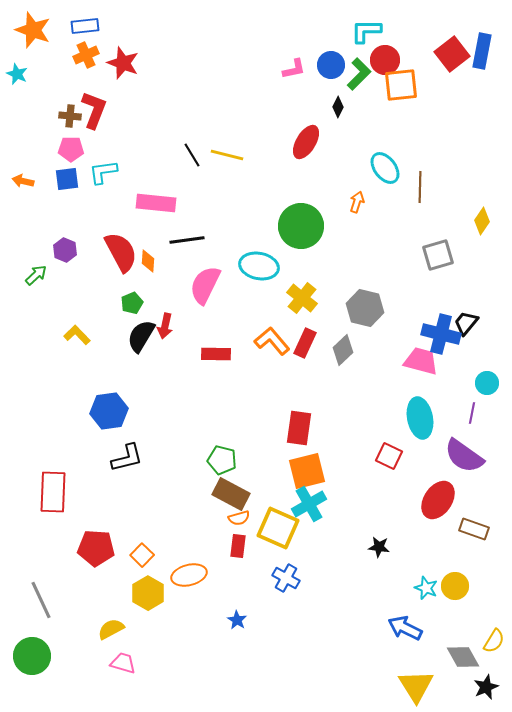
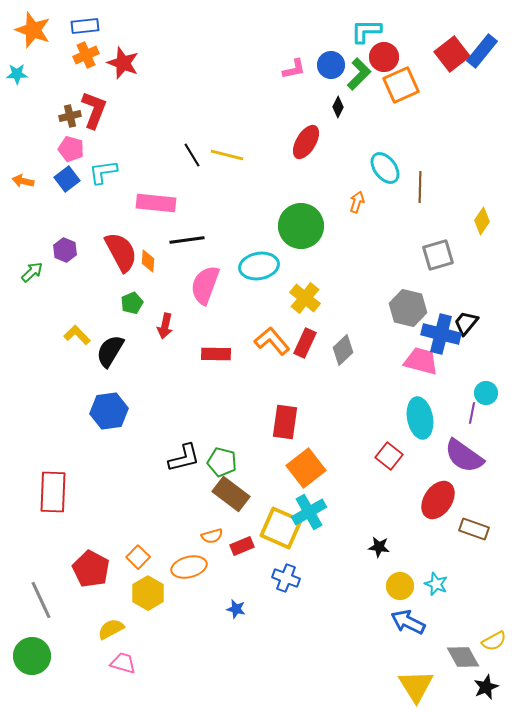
blue rectangle at (482, 51): rotated 28 degrees clockwise
red circle at (385, 60): moved 1 px left, 3 px up
cyan star at (17, 74): rotated 25 degrees counterclockwise
orange square at (401, 85): rotated 18 degrees counterclockwise
brown cross at (70, 116): rotated 20 degrees counterclockwise
pink pentagon at (71, 149): rotated 15 degrees clockwise
blue square at (67, 179): rotated 30 degrees counterclockwise
cyan ellipse at (259, 266): rotated 21 degrees counterclockwise
green arrow at (36, 275): moved 4 px left, 3 px up
pink semicircle at (205, 285): rotated 6 degrees counterclockwise
yellow cross at (302, 298): moved 3 px right
gray hexagon at (365, 308): moved 43 px right
black semicircle at (141, 336): moved 31 px left, 15 px down
cyan circle at (487, 383): moved 1 px left, 10 px down
red rectangle at (299, 428): moved 14 px left, 6 px up
red square at (389, 456): rotated 12 degrees clockwise
black L-shape at (127, 458): moved 57 px right
green pentagon at (222, 460): moved 2 px down
orange square at (307, 471): moved 1 px left, 3 px up; rotated 24 degrees counterclockwise
brown rectangle at (231, 494): rotated 9 degrees clockwise
cyan cross at (309, 504): moved 8 px down
orange semicircle at (239, 518): moved 27 px left, 18 px down
yellow square at (278, 528): moved 3 px right
red rectangle at (238, 546): moved 4 px right; rotated 60 degrees clockwise
red pentagon at (96, 548): moved 5 px left, 21 px down; rotated 24 degrees clockwise
orange square at (142, 555): moved 4 px left, 2 px down
orange ellipse at (189, 575): moved 8 px up
blue cross at (286, 578): rotated 8 degrees counterclockwise
yellow circle at (455, 586): moved 55 px left
cyan star at (426, 588): moved 10 px right, 4 px up
blue star at (237, 620): moved 1 px left, 11 px up; rotated 18 degrees counterclockwise
blue arrow at (405, 628): moved 3 px right, 6 px up
yellow semicircle at (494, 641): rotated 30 degrees clockwise
